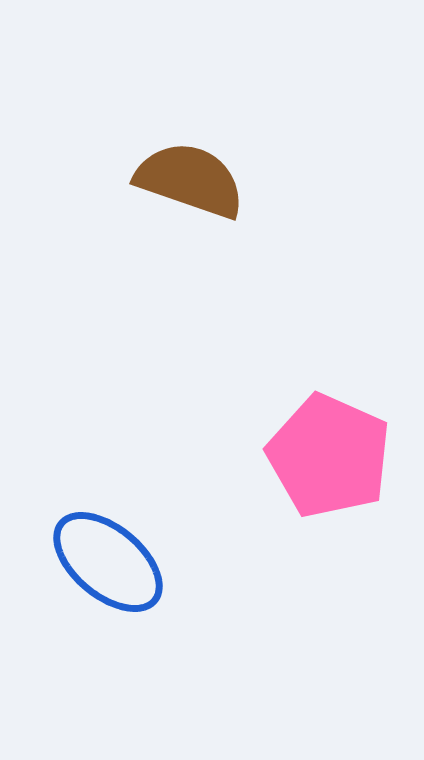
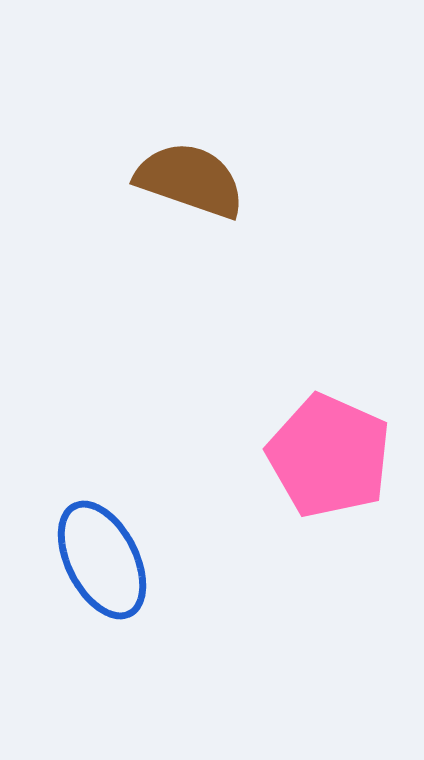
blue ellipse: moved 6 px left, 2 px up; rotated 23 degrees clockwise
